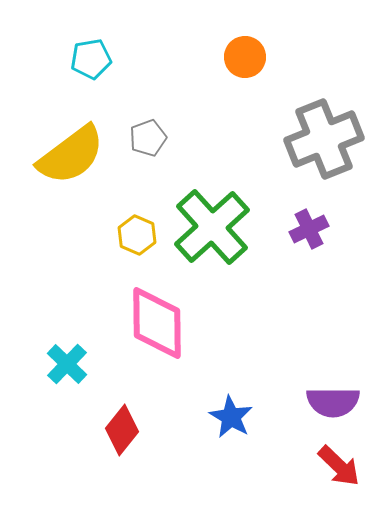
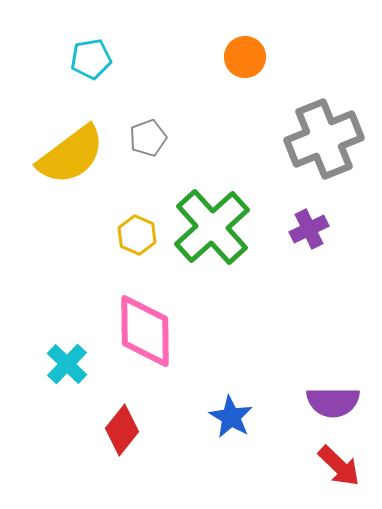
pink diamond: moved 12 px left, 8 px down
